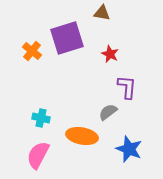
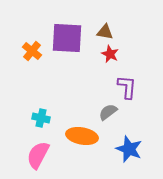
brown triangle: moved 3 px right, 19 px down
purple square: rotated 20 degrees clockwise
